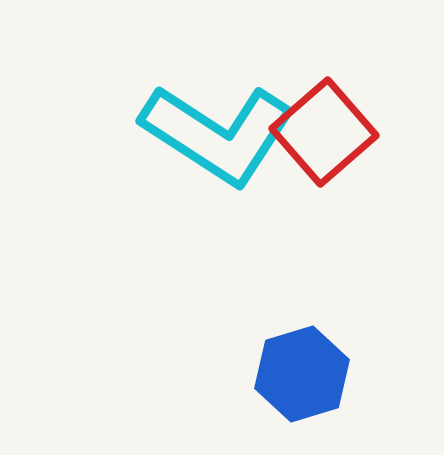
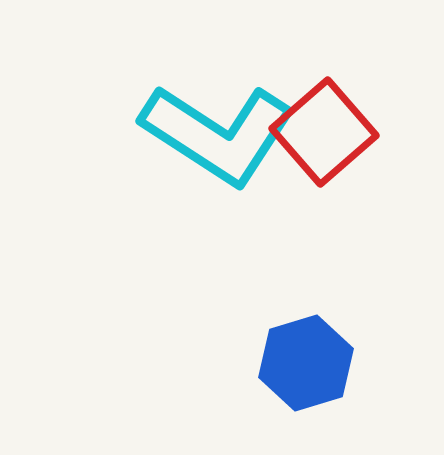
blue hexagon: moved 4 px right, 11 px up
